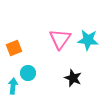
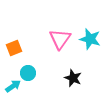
cyan star: moved 2 px right, 1 px up; rotated 10 degrees clockwise
cyan arrow: rotated 49 degrees clockwise
